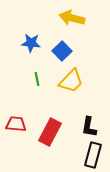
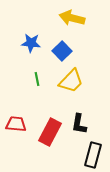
black L-shape: moved 10 px left, 3 px up
